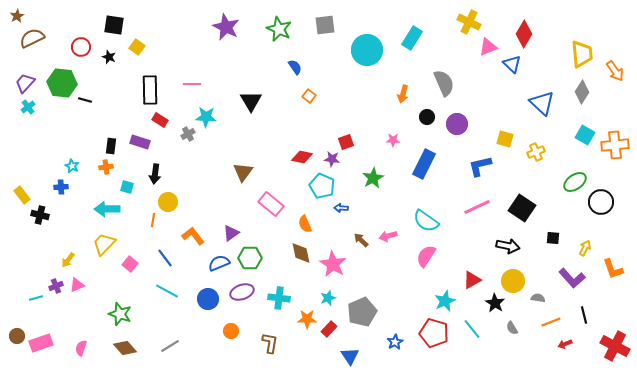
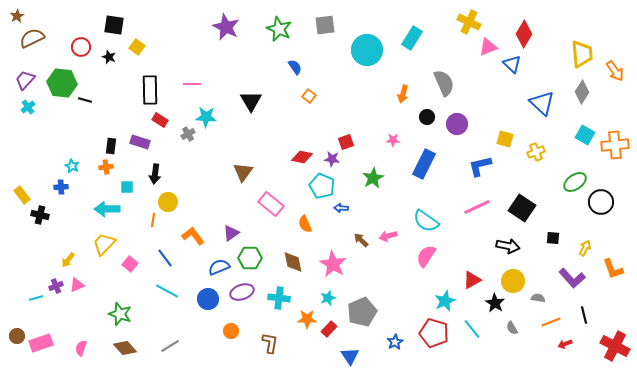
purple trapezoid at (25, 83): moved 3 px up
cyan square at (127, 187): rotated 16 degrees counterclockwise
brown diamond at (301, 253): moved 8 px left, 9 px down
blue semicircle at (219, 263): moved 4 px down
